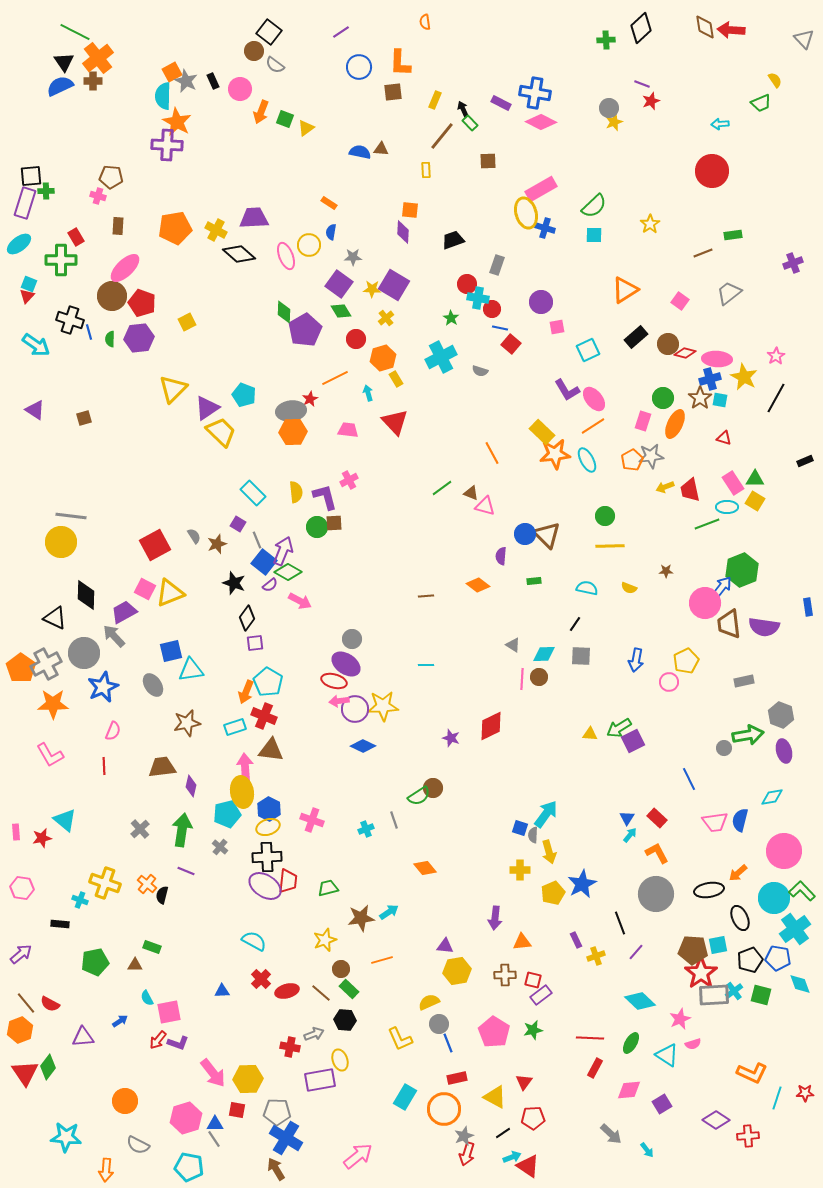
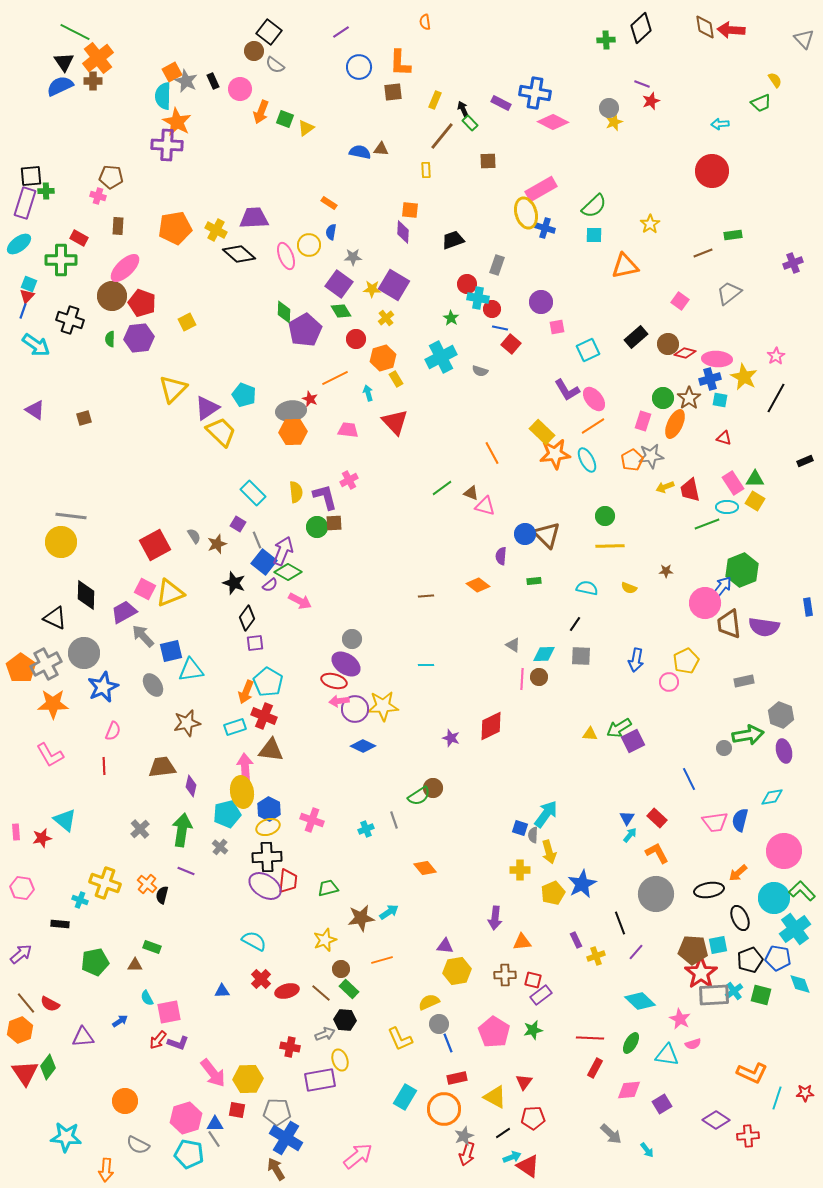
pink diamond at (541, 122): moved 12 px right
red rectangle at (76, 237): moved 3 px right, 1 px down; rotated 30 degrees counterclockwise
orange triangle at (625, 290): moved 24 px up; rotated 20 degrees clockwise
blue line at (89, 332): moved 66 px left, 21 px up; rotated 35 degrees clockwise
brown star at (700, 398): moved 11 px left
red star at (310, 399): rotated 21 degrees counterclockwise
gray arrow at (114, 636): moved 29 px right
pink star at (680, 1019): rotated 20 degrees counterclockwise
gray arrow at (314, 1034): moved 11 px right
cyan triangle at (667, 1055): rotated 25 degrees counterclockwise
cyan pentagon at (189, 1167): moved 13 px up
